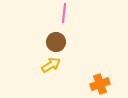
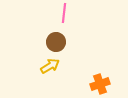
yellow arrow: moved 1 px left, 1 px down
